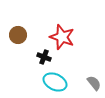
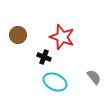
gray semicircle: moved 6 px up
